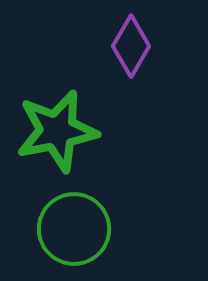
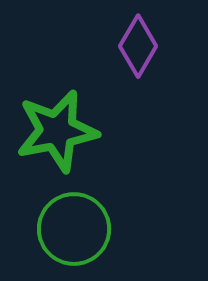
purple diamond: moved 7 px right
